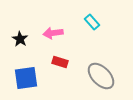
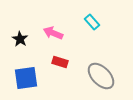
pink arrow: rotated 30 degrees clockwise
